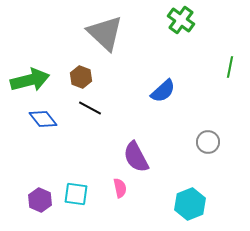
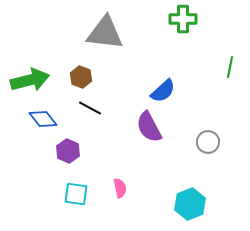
green cross: moved 2 px right, 1 px up; rotated 36 degrees counterclockwise
gray triangle: rotated 36 degrees counterclockwise
purple semicircle: moved 13 px right, 30 px up
purple hexagon: moved 28 px right, 49 px up
